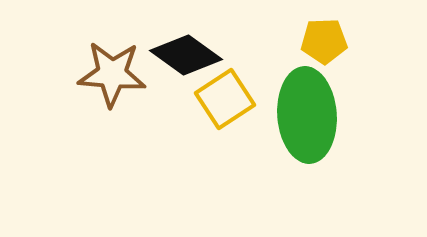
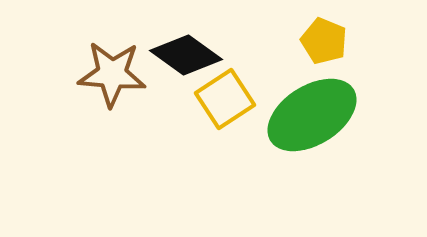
yellow pentagon: rotated 24 degrees clockwise
green ellipse: moved 5 px right; rotated 62 degrees clockwise
